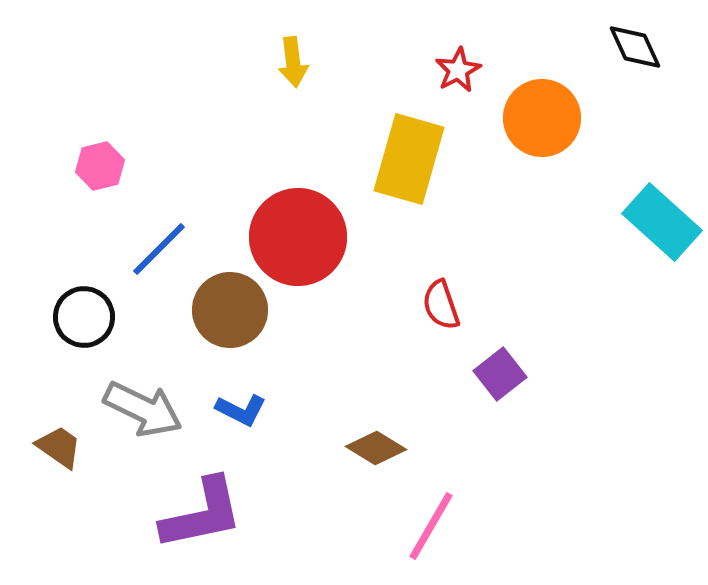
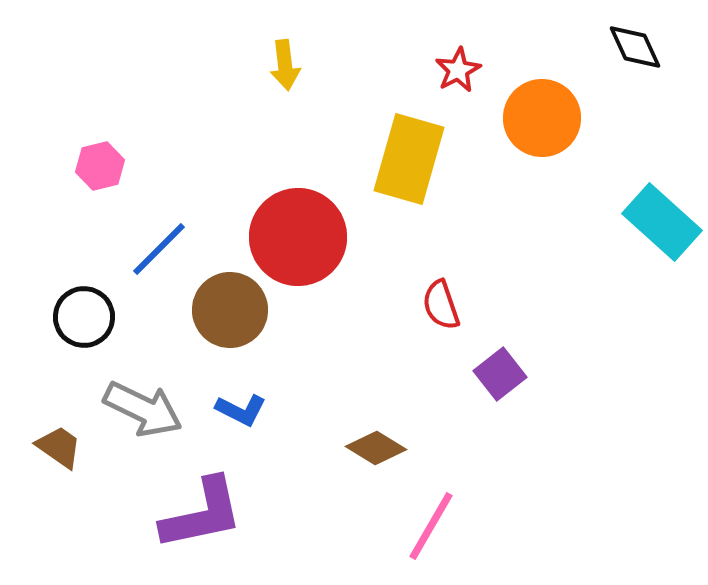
yellow arrow: moved 8 px left, 3 px down
